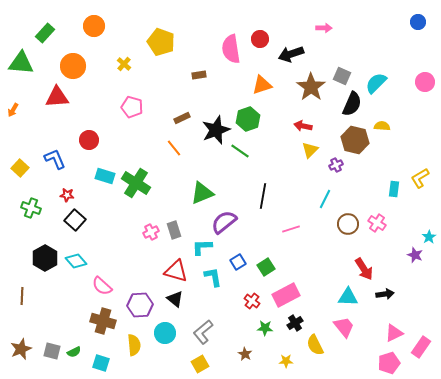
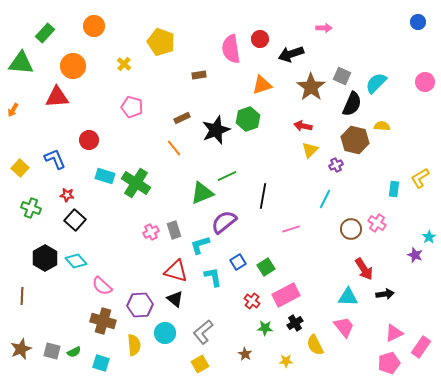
green line at (240, 151): moved 13 px left, 25 px down; rotated 60 degrees counterclockwise
brown circle at (348, 224): moved 3 px right, 5 px down
cyan L-shape at (202, 247): moved 2 px left, 2 px up; rotated 15 degrees counterclockwise
